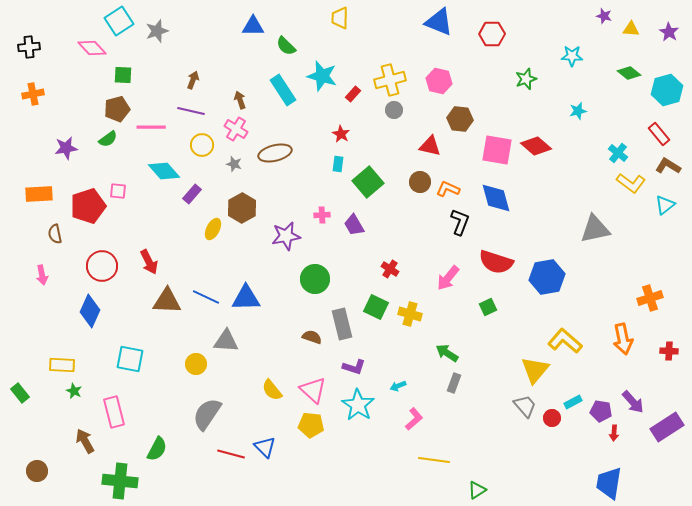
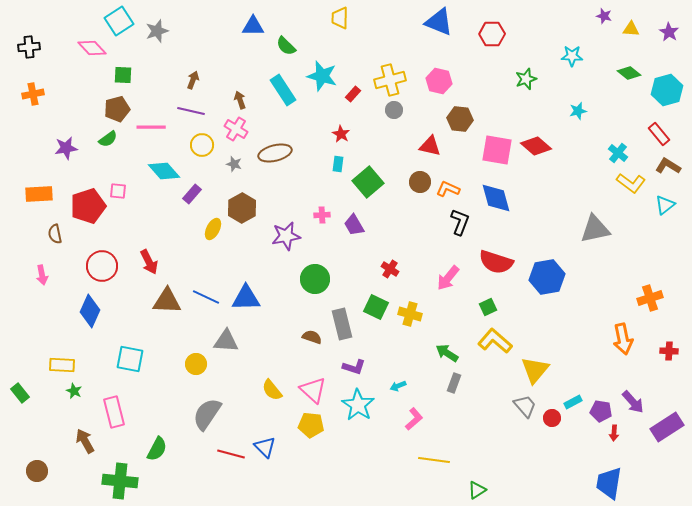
yellow L-shape at (565, 341): moved 70 px left
